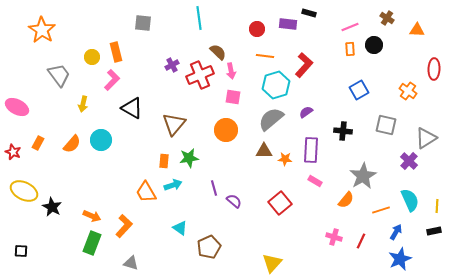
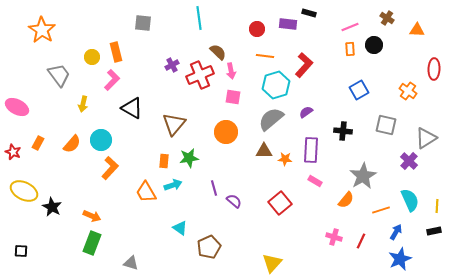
orange circle at (226, 130): moved 2 px down
orange L-shape at (124, 226): moved 14 px left, 58 px up
